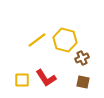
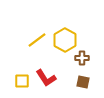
yellow hexagon: rotated 15 degrees clockwise
brown cross: rotated 24 degrees clockwise
yellow square: moved 1 px down
